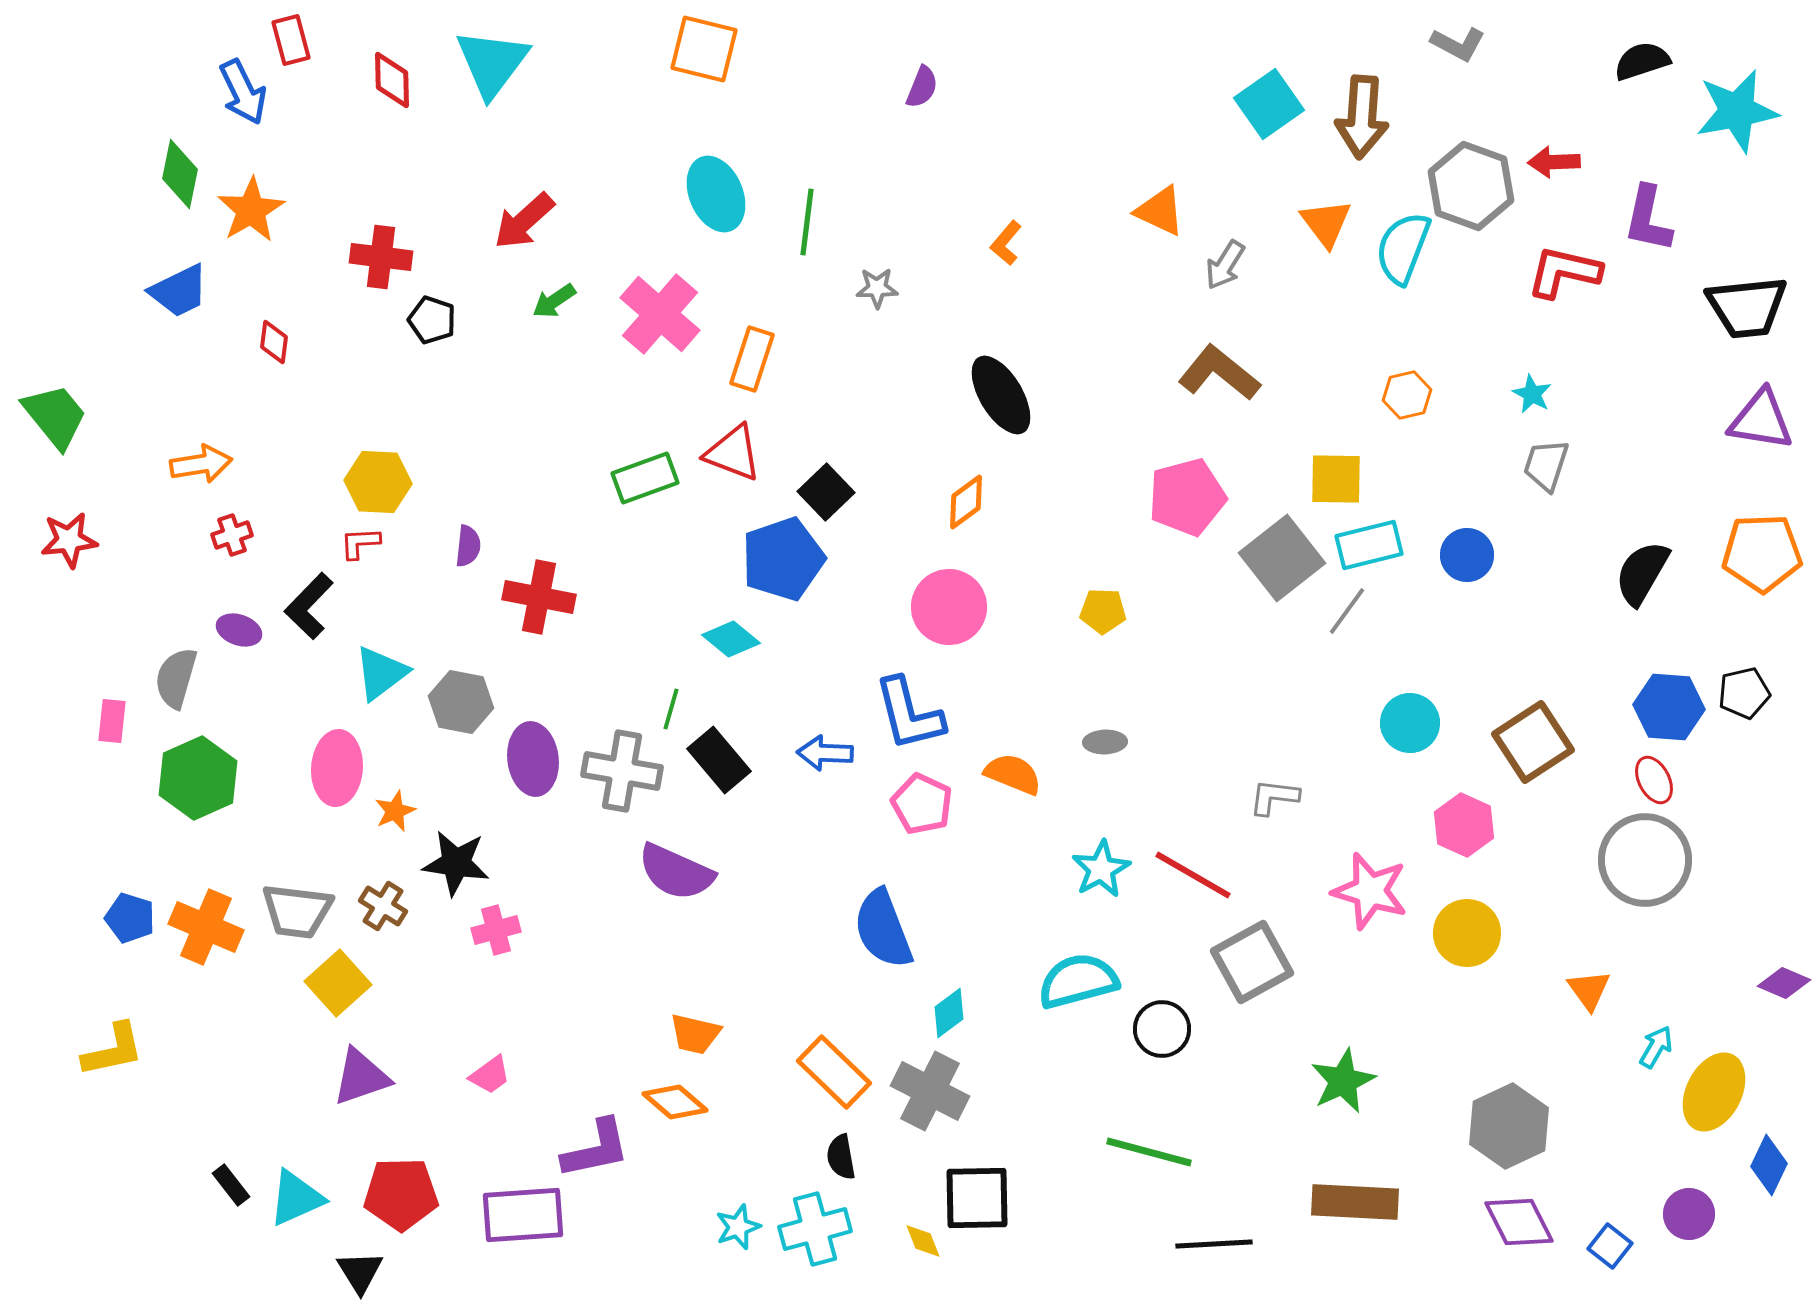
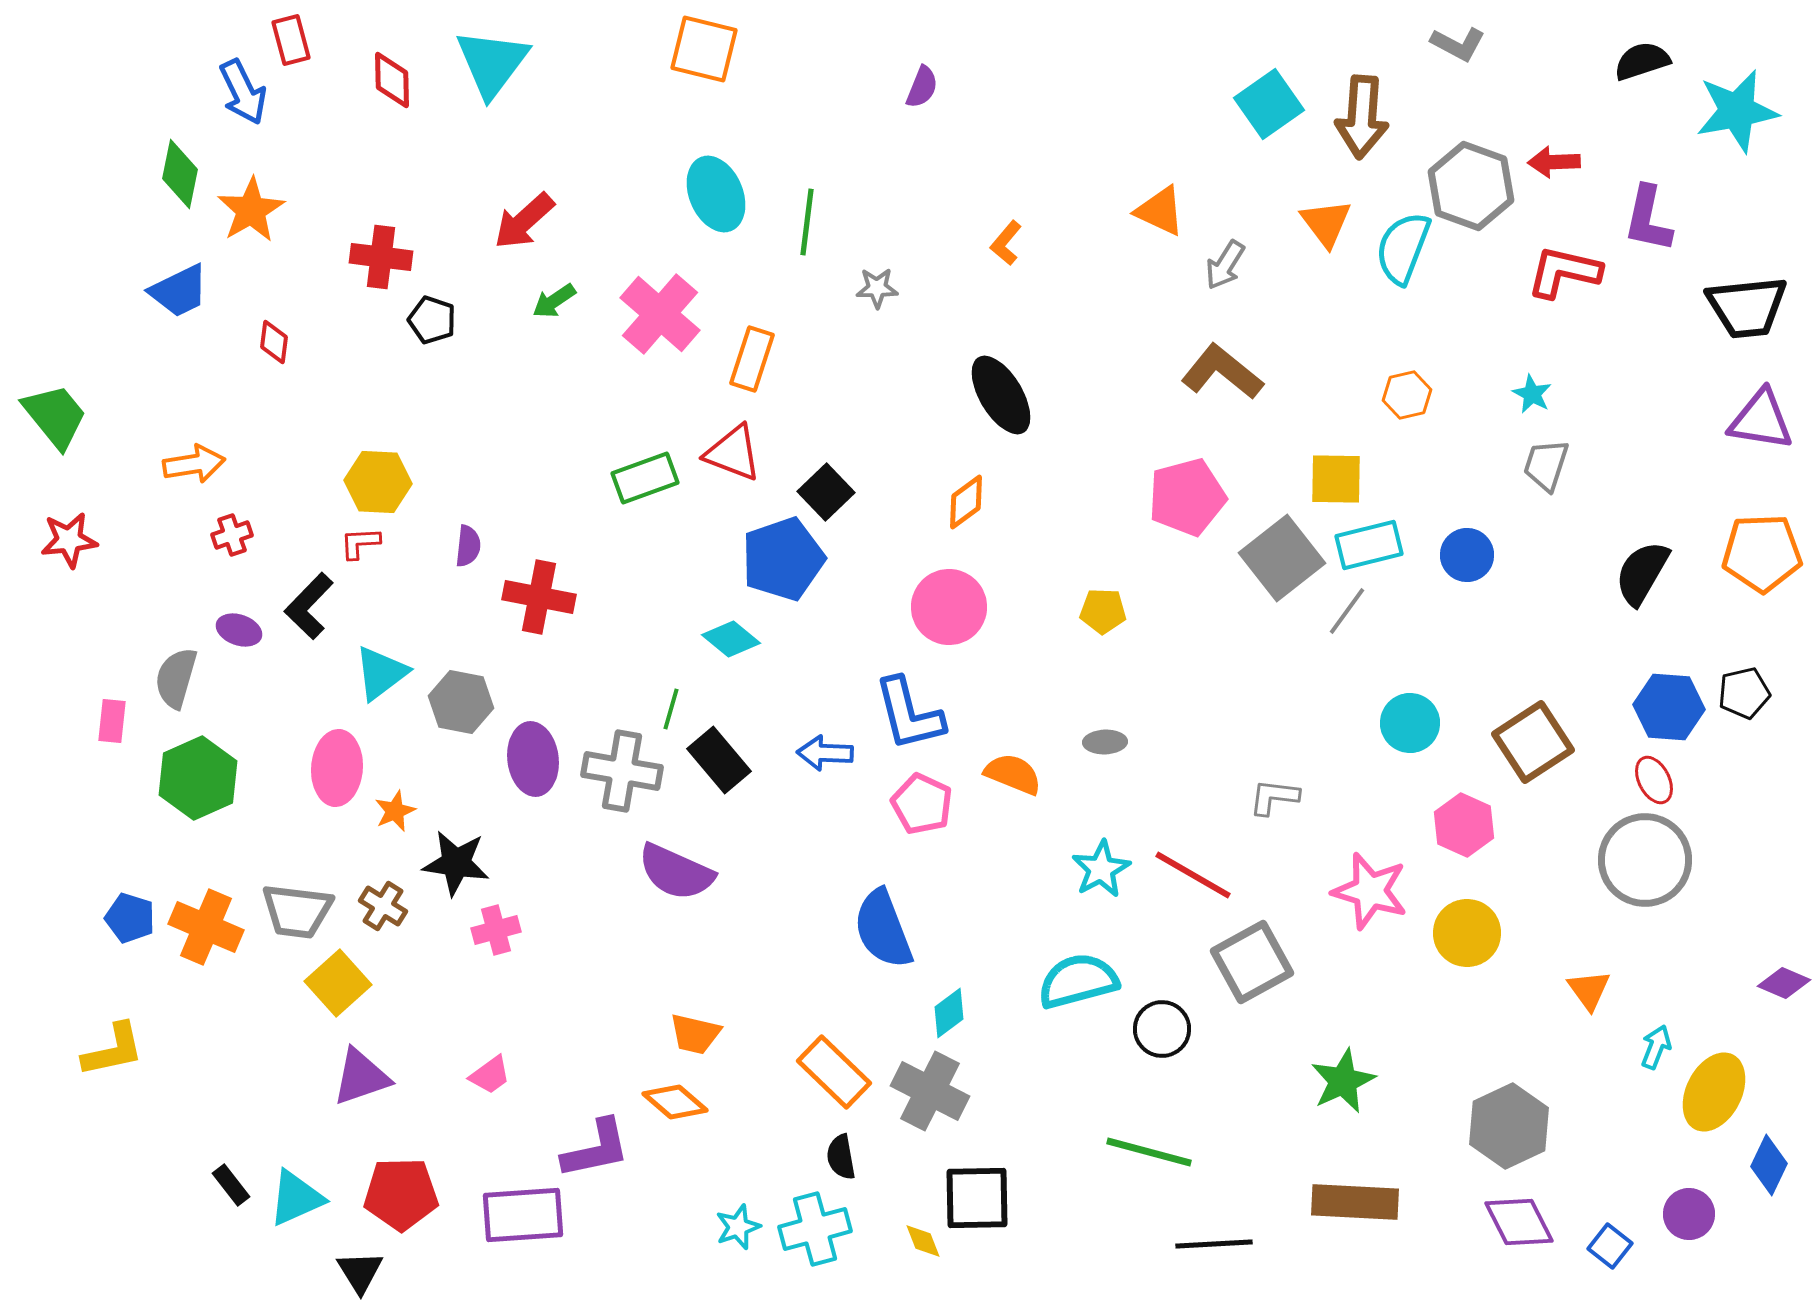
brown L-shape at (1219, 373): moved 3 px right, 1 px up
orange arrow at (201, 464): moved 7 px left
cyan arrow at (1656, 1047): rotated 9 degrees counterclockwise
